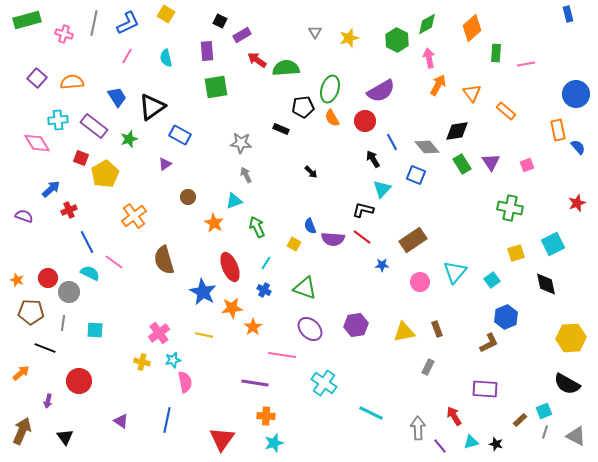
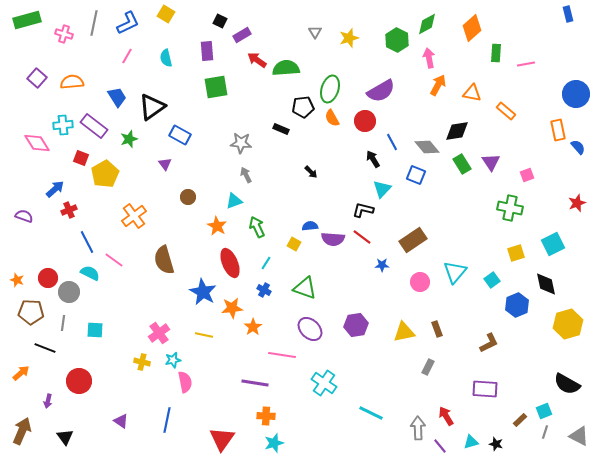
orange triangle at (472, 93): rotated 42 degrees counterclockwise
cyan cross at (58, 120): moved 5 px right, 5 px down
purple triangle at (165, 164): rotated 32 degrees counterclockwise
pink square at (527, 165): moved 10 px down
blue arrow at (51, 189): moved 4 px right
orange star at (214, 223): moved 3 px right, 3 px down
blue semicircle at (310, 226): rotated 105 degrees clockwise
pink line at (114, 262): moved 2 px up
red ellipse at (230, 267): moved 4 px up
blue hexagon at (506, 317): moved 11 px right, 12 px up
yellow hexagon at (571, 338): moved 3 px left, 14 px up; rotated 12 degrees counterclockwise
red arrow at (454, 416): moved 8 px left
gray triangle at (576, 436): moved 3 px right
